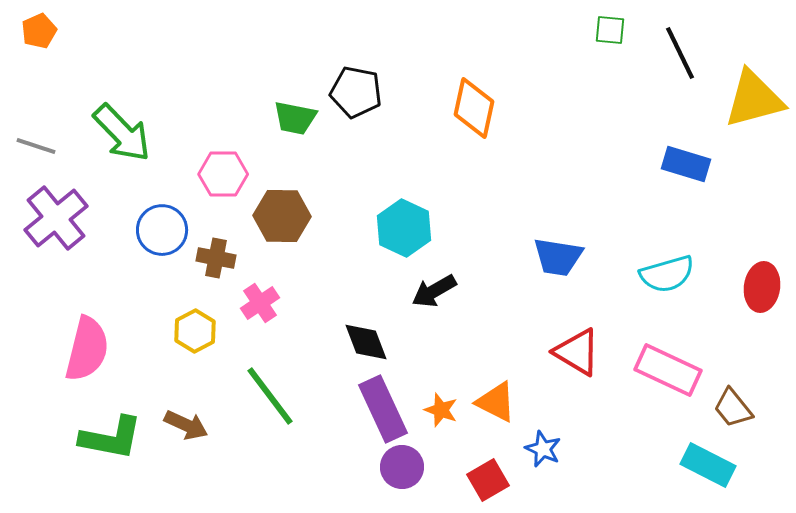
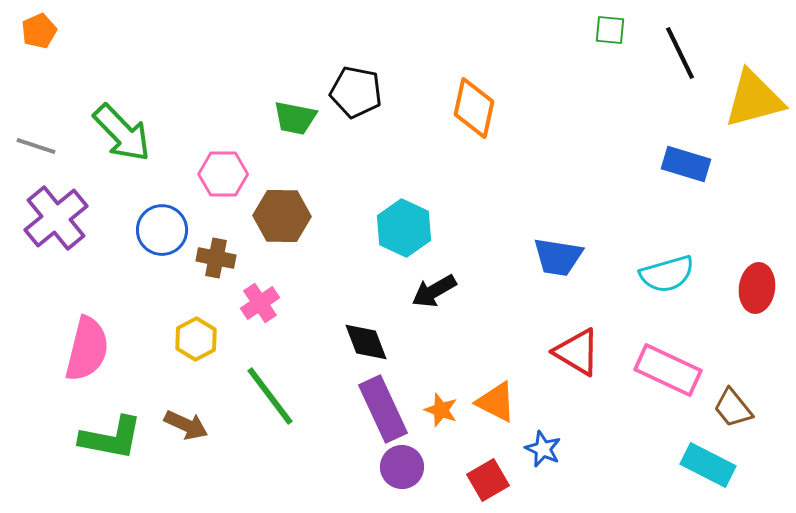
red ellipse: moved 5 px left, 1 px down
yellow hexagon: moved 1 px right, 8 px down
